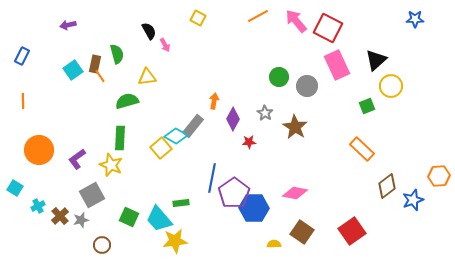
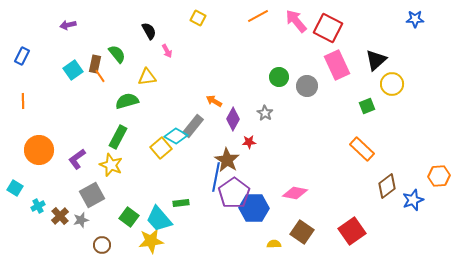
pink arrow at (165, 45): moved 2 px right, 6 px down
green semicircle at (117, 54): rotated 24 degrees counterclockwise
yellow circle at (391, 86): moved 1 px right, 2 px up
orange arrow at (214, 101): rotated 70 degrees counterclockwise
brown star at (295, 127): moved 68 px left, 33 px down
green rectangle at (120, 138): moved 2 px left, 1 px up; rotated 25 degrees clockwise
blue line at (212, 178): moved 4 px right, 1 px up
green square at (129, 217): rotated 12 degrees clockwise
yellow star at (175, 241): moved 24 px left
